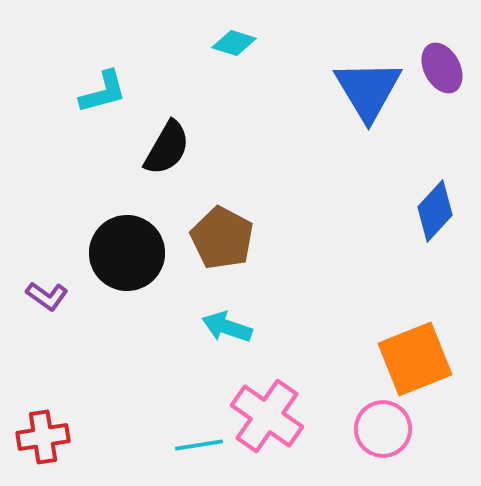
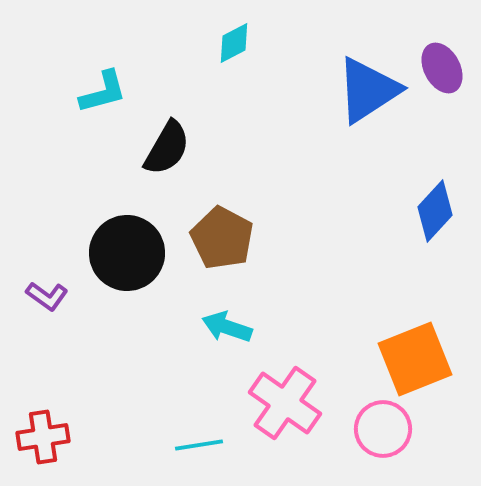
cyan diamond: rotated 45 degrees counterclockwise
blue triangle: rotated 28 degrees clockwise
pink cross: moved 18 px right, 13 px up
